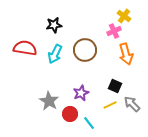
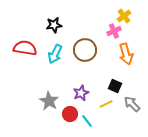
yellow cross: rotated 16 degrees clockwise
yellow line: moved 4 px left, 1 px up
cyan line: moved 2 px left, 2 px up
